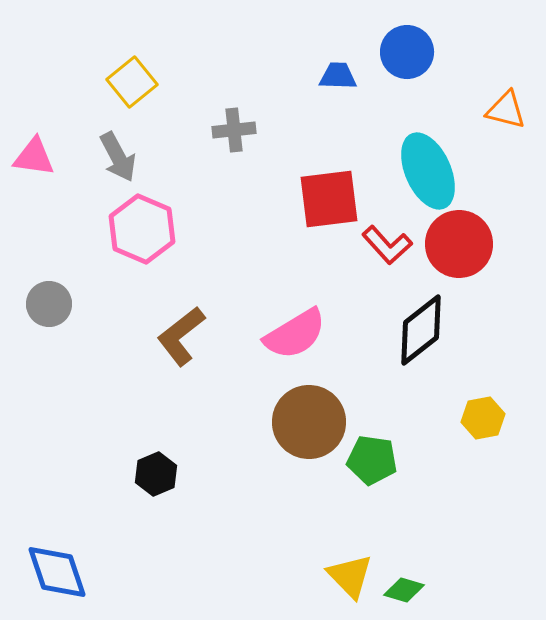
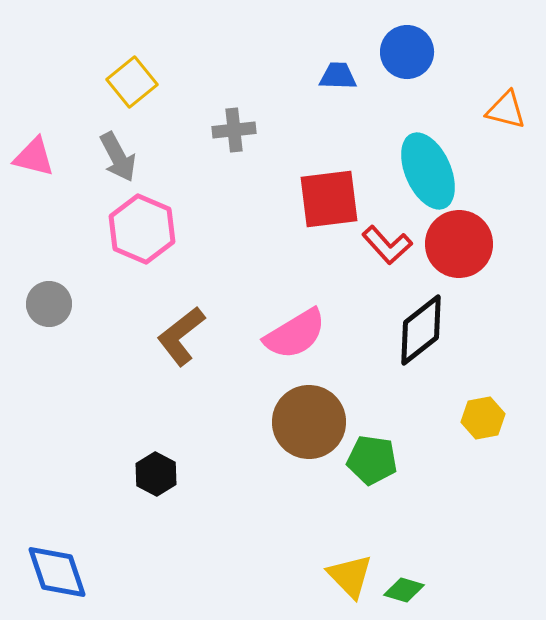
pink triangle: rotated 6 degrees clockwise
black hexagon: rotated 9 degrees counterclockwise
